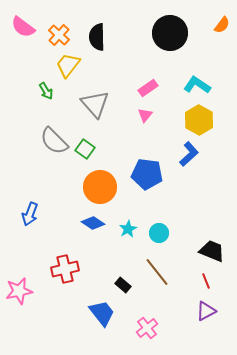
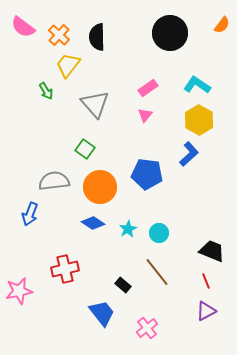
gray semicircle: moved 40 px down; rotated 128 degrees clockwise
